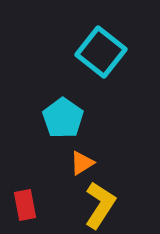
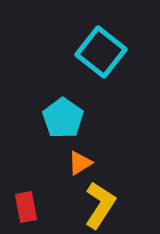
orange triangle: moved 2 px left
red rectangle: moved 1 px right, 2 px down
